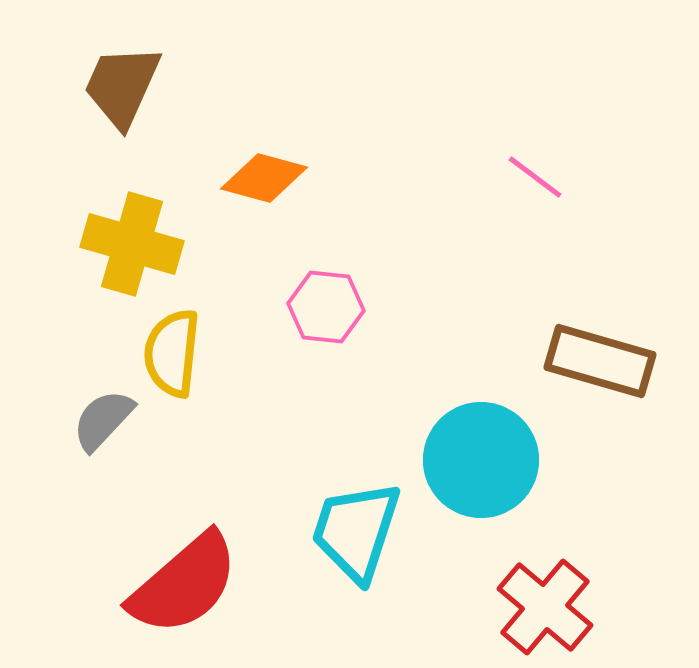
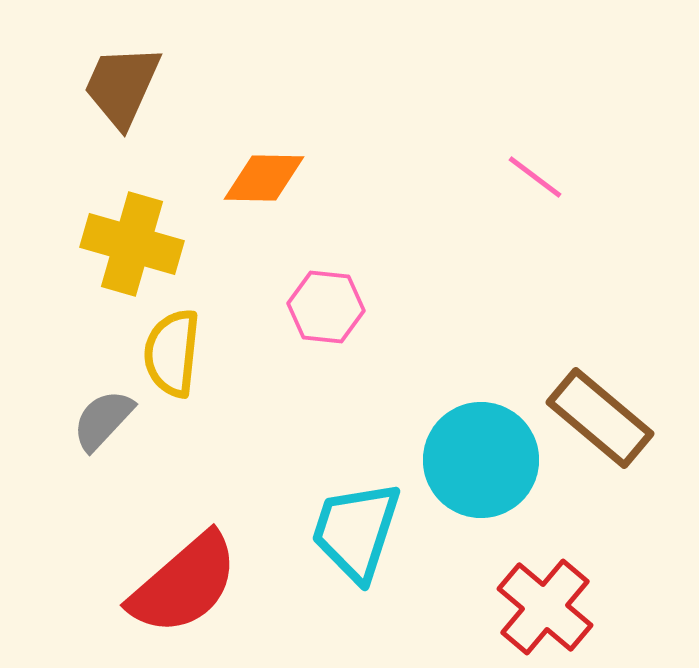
orange diamond: rotated 14 degrees counterclockwise
brown rectangle: moved 57 px down; rotated 24 degrees clockwise
